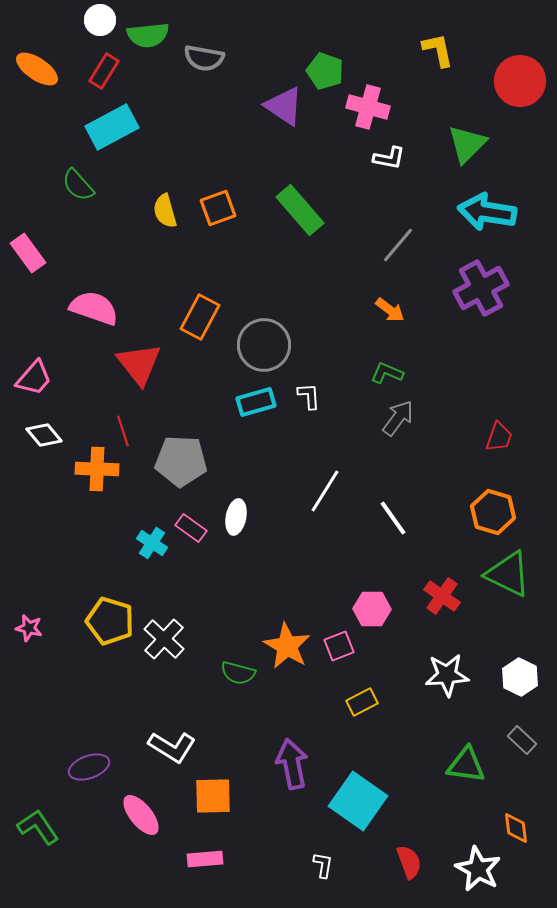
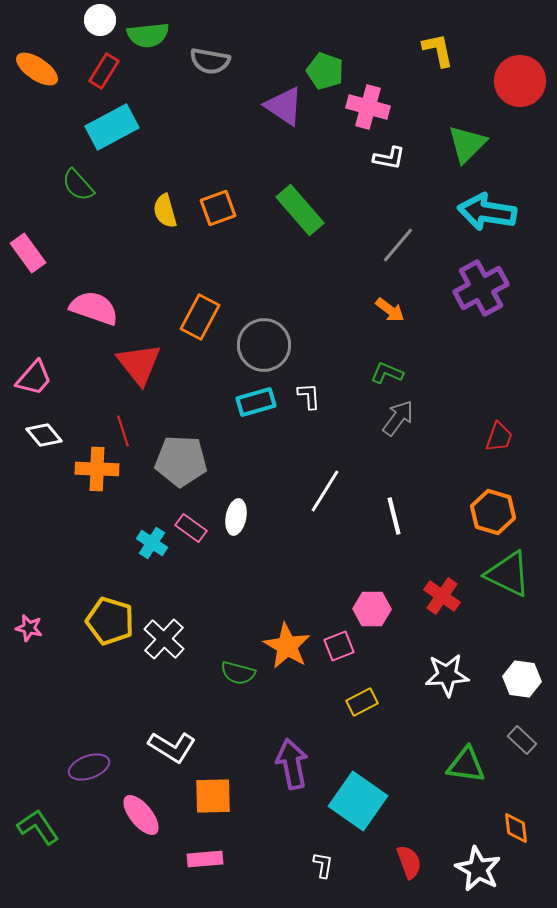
gray semicircle at (204, 58): moved 6 px right, 3 px down
white line at (393, 518): moved 1 px right, 2 px up; rotated 21 degrees clockwise
white hexagon at (520, 677): moved 2 px right, 2 px down; rotated 18 degrees counterclockwise
